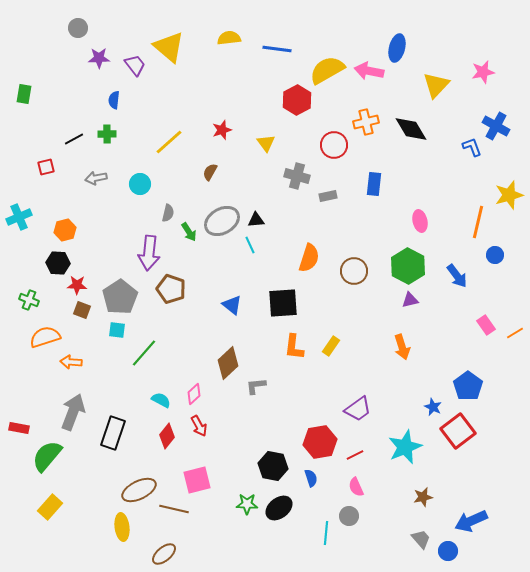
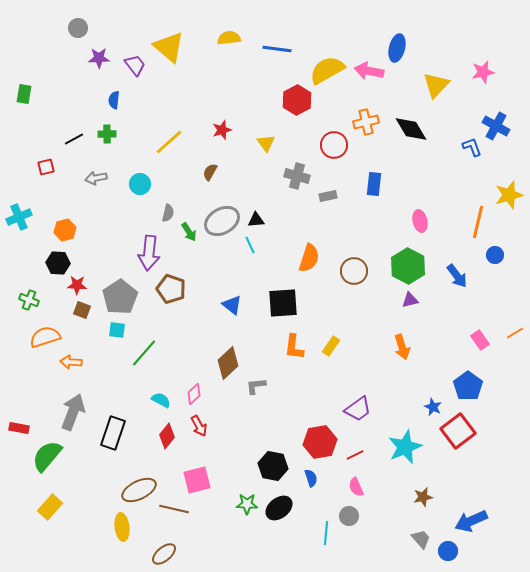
pink rectangle at (486, 325): moved 6 px left, 15 px down
